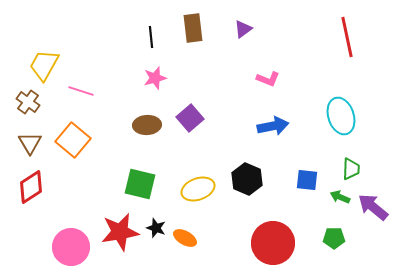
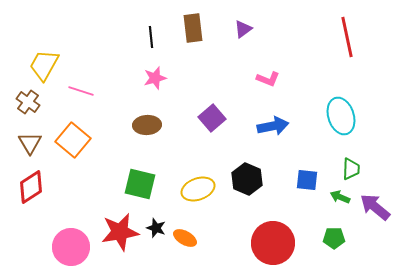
purple square: moved 22 px right
purple arrow: moved 2 px right
